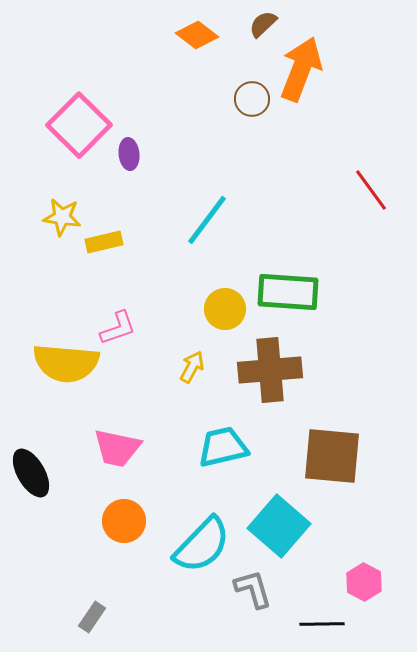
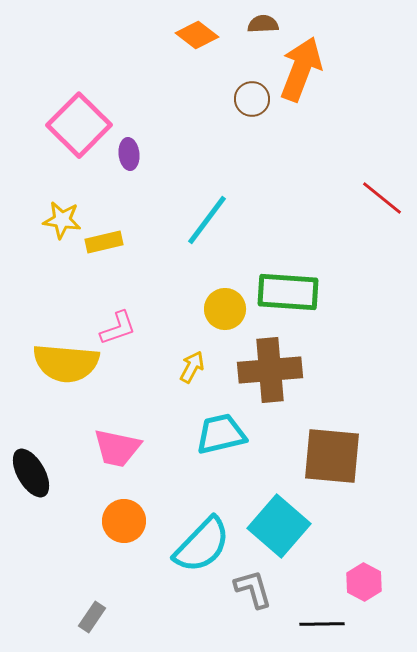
brown semicircle: rotated 40 degrees clockwise
red line: moved 11 px right, 8 px down; rotated 15 degrees counterclockwise
yellow star: moved 3 px down
cyan trapezoid: moved 2 px left, 13 px up
